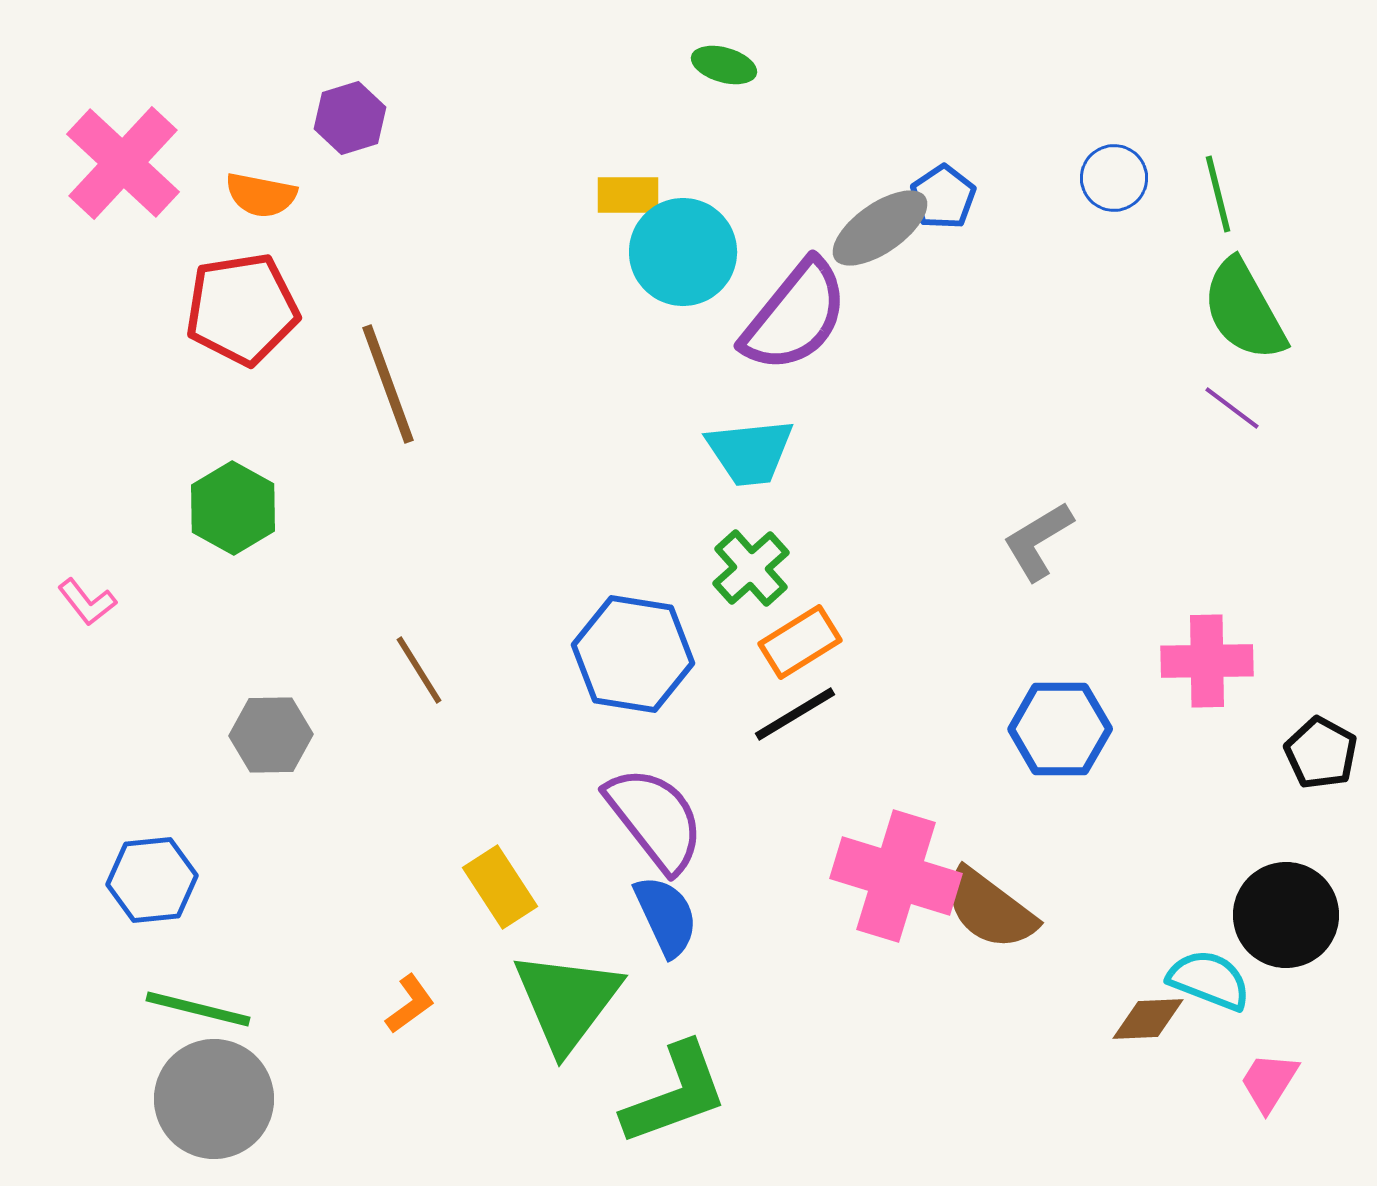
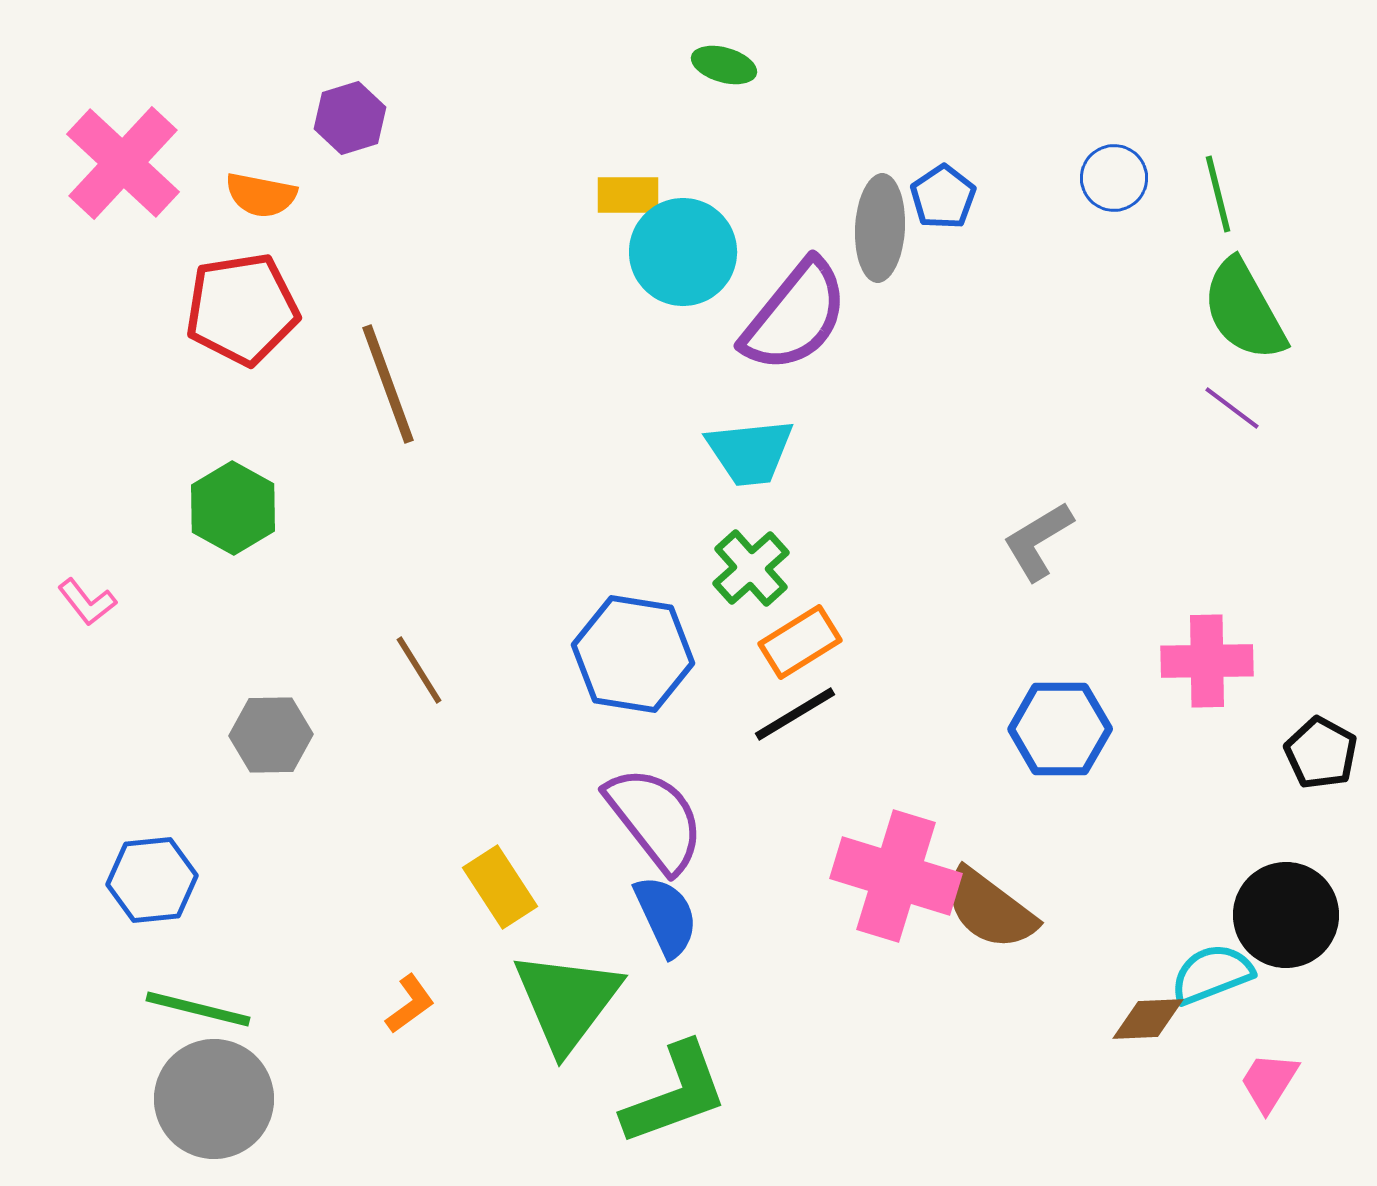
gray ellipse at (880, 228): rotated 52 degrees counterclockwise
cyan semicircle at (1209, 980): moved 3 px right, 6 px up; rotated 42 degrees counterclockwise
